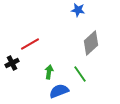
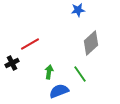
blue star: rotated 16 degrees counterclockwise
